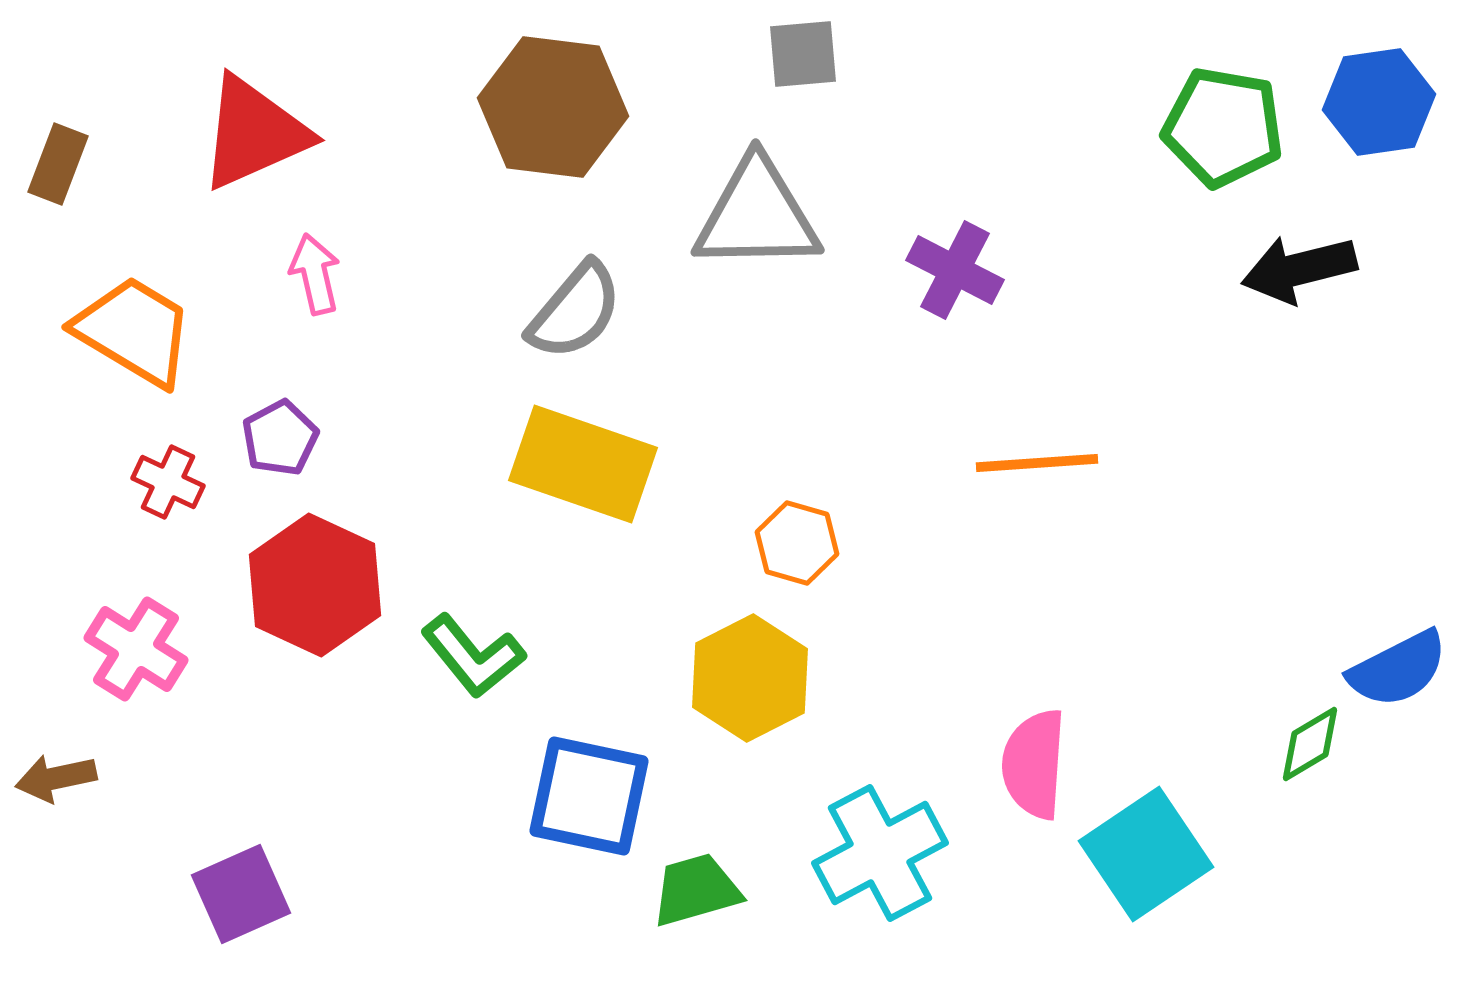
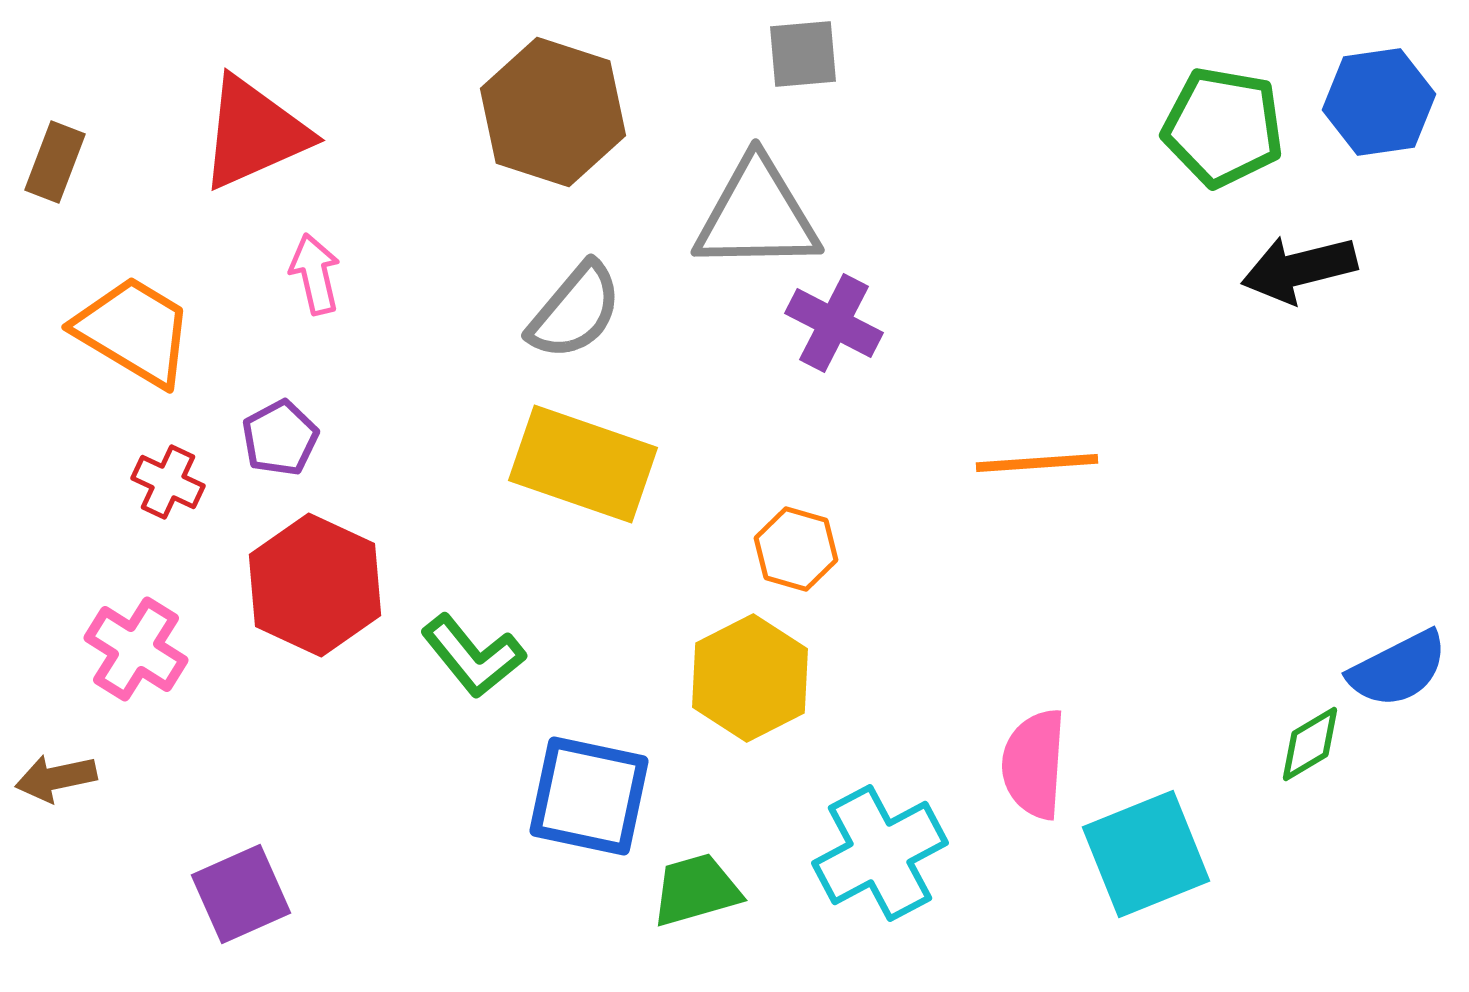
brown hexagon: moved 5 px down; rotated 11 degrees clockwise
brown rectangle: moved 3 px left, 2 px up
purple cross: moved 121 px left, 53 px down
orange hexagon: moved 1 px left, 6 px down
cyan square: rotated 12 degrees clockwise
